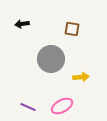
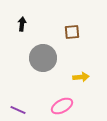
black arrow: rotated 104 degrees clockwise
brown square: moved 3 px down; rotated 14 degrees counterclockwise
gray circle: moved 8 px left, 1 px up
purple line: moved 10 px left, 3 px down
